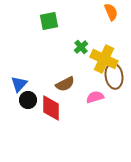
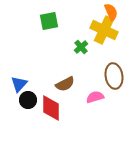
yellow cross: moved 29 px up
